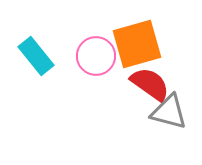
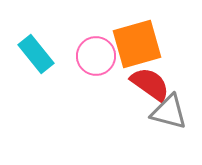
cyan rectangle: moved 2 px up
